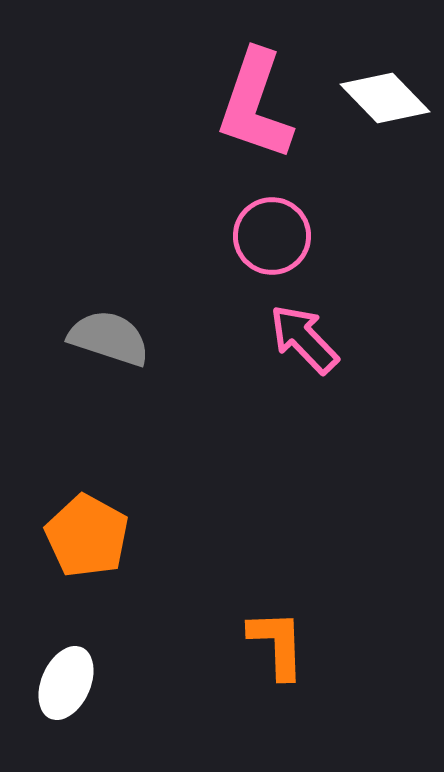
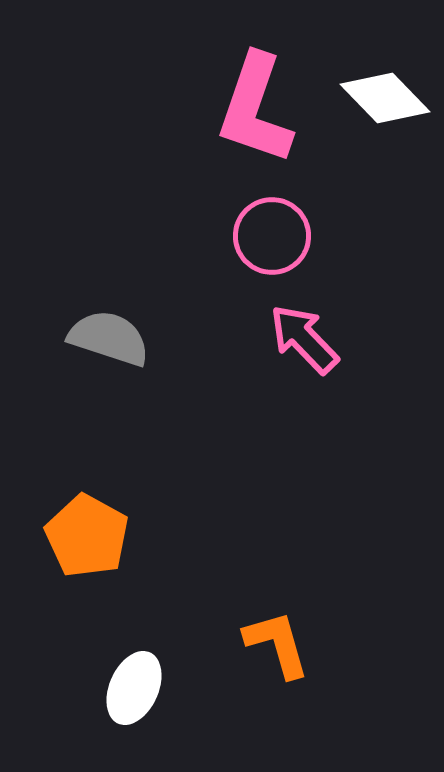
pink L-shape: moved 4 px down
orange L-shape: rotated 14 degrees counterclockwise
white ellipse: moved 68 px right, 5 px down
